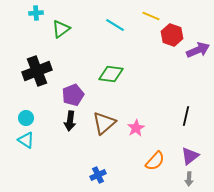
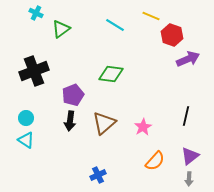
cyan cross: rotated 32 degrees clockwise
purple arrow: moved 10 px left, 9 px down
black cross: moved 3 px left
pink star: moved 7 px right, 1 px up
